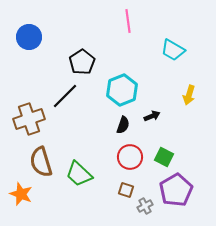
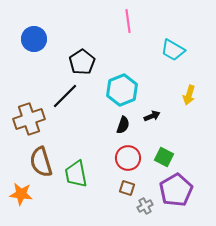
blue circle: moved 5 px right, 2 px down
red circle: moved 2 px left, 1 px down
green trapezoid: moved 3 px left; rotated 36 degrees clockwise
brown square: moved 1 px right, 2 px up
orange star: rotated 15 degrees counterclockwise
